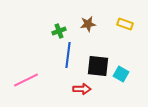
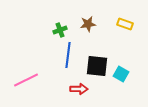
green cross: moved 1 px right, 1 px up
black square: moved 1 px left
red arrow: moved 3 px left
